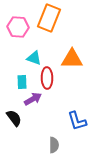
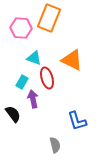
pink hexagon: moved 3 px right, 1 px down
orange triangle: moved 1 px down; rotated 25 degrees clockwise
red ellipse: rotated 15 degrees counterclockwise
cyan rectangle: rotated 32 degrees clockwise
purple arrow: rotated 72 degrees counterclockwise
black semicircle: moved 1 px left, 4 px up
gray semicircle: moved 1 px right; rotated 14 degrees counterclockwise
